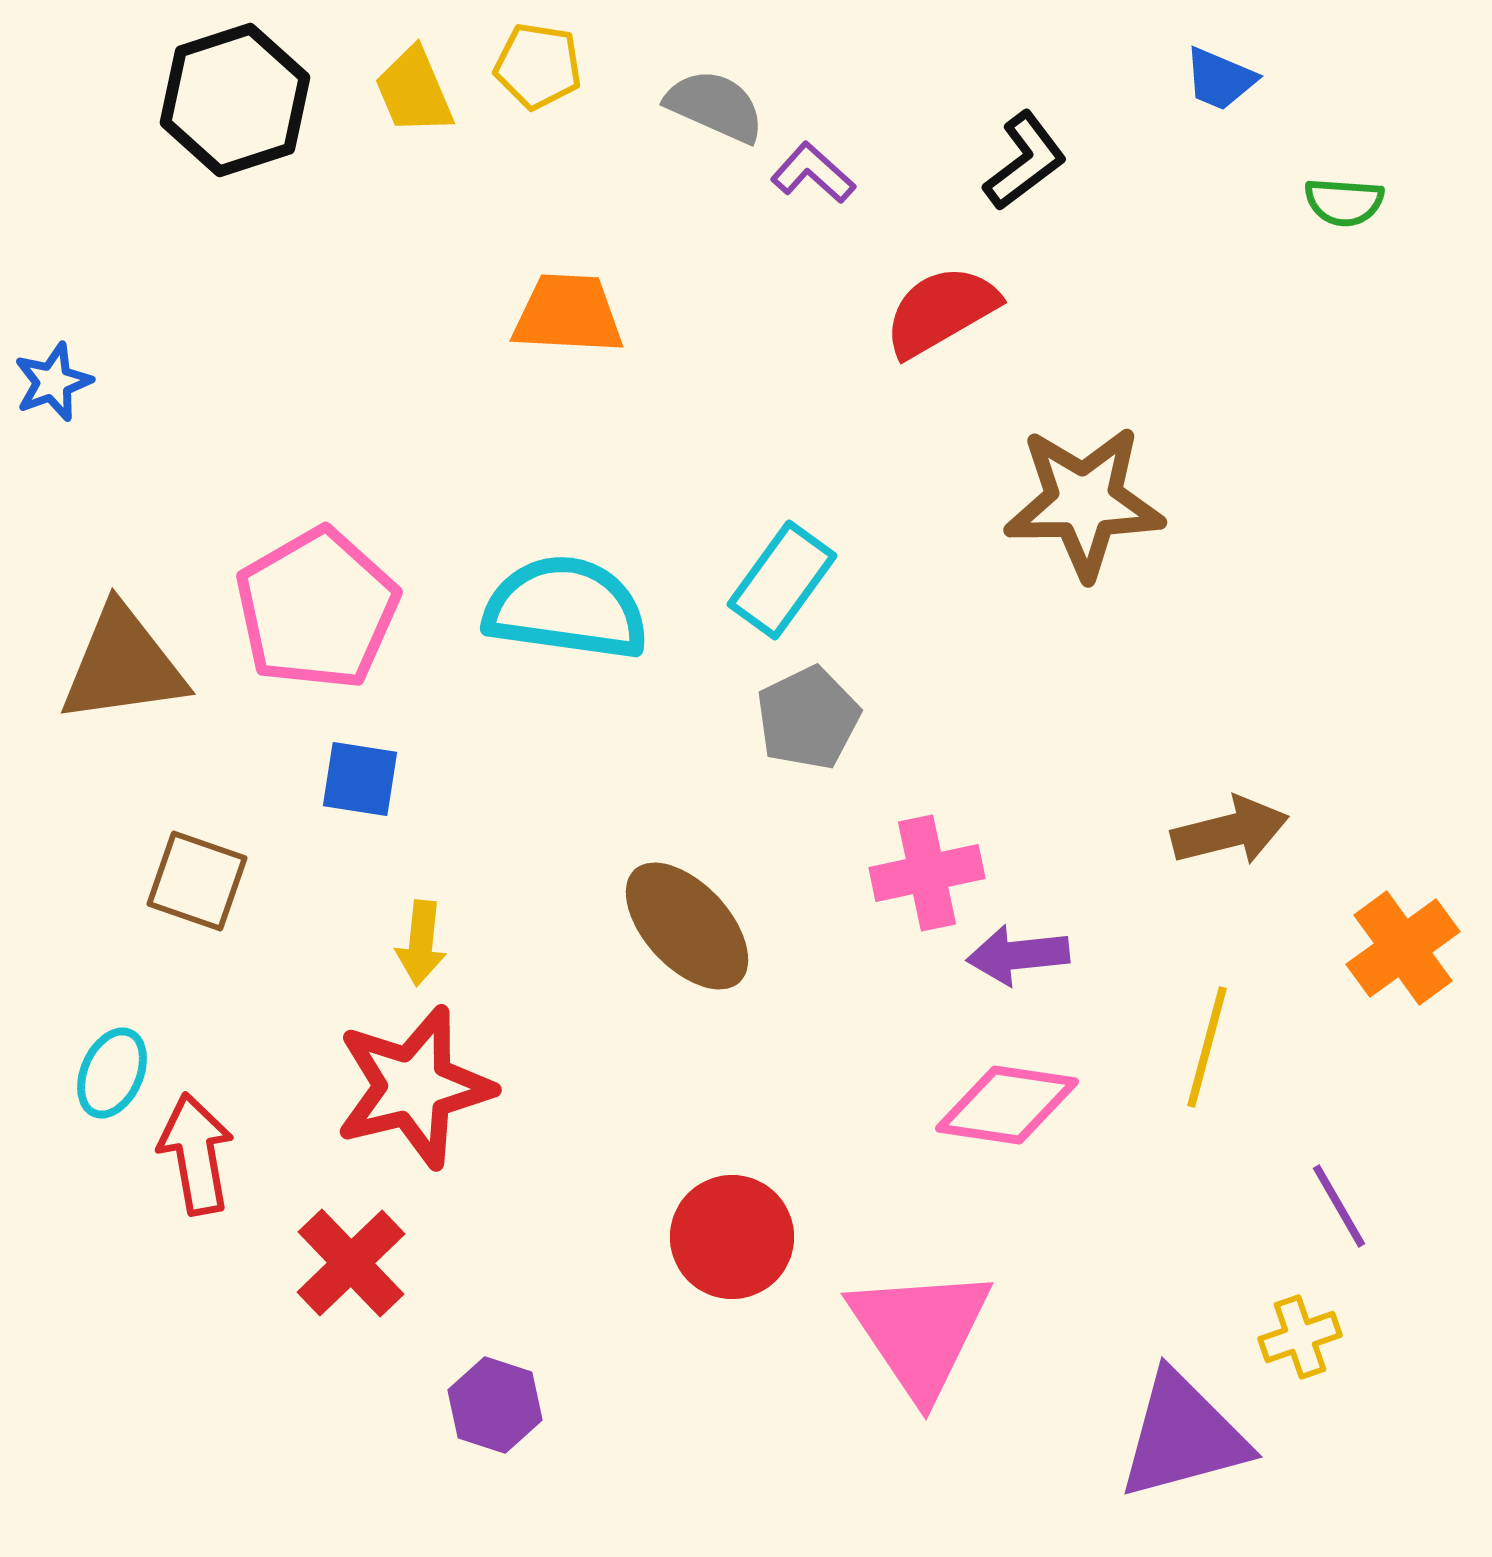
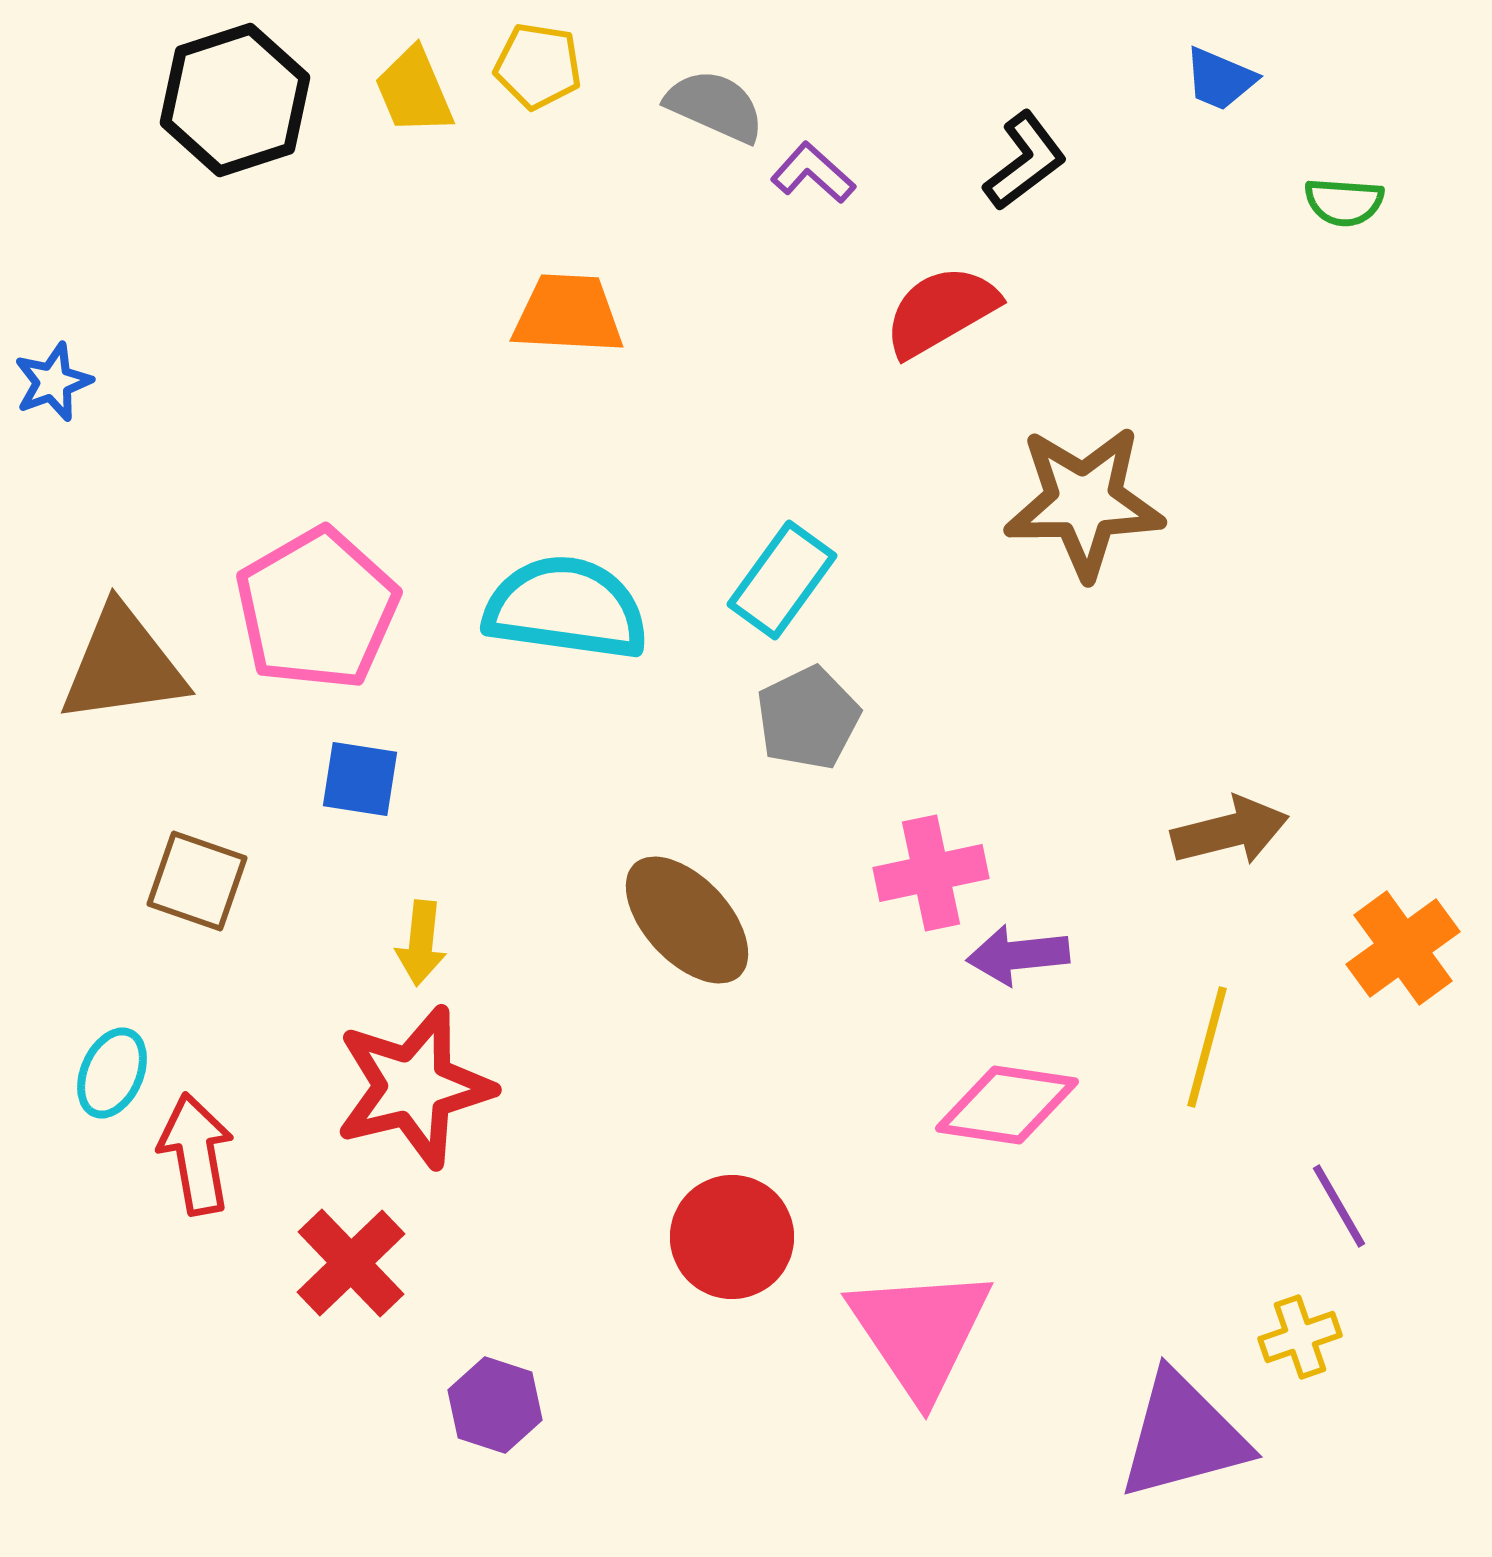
pink cross: moved 4 px right
brown ellipse: moved 6 px up
